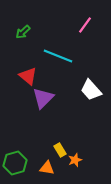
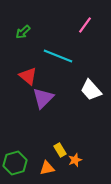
orange triangle: rotated 21 degrees counterclockwise
